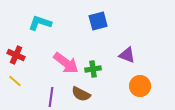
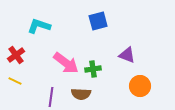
cyan L-shape: moved 1 px left, 3 px down
red cross: rotated 30 degrees clockwise
yellow line: rotated 16 degrees counterclockwise
brown semicircle: rotated 24 degrees counterclockwise
